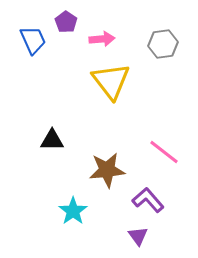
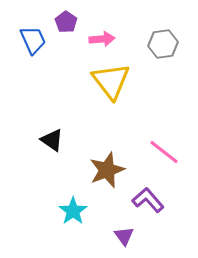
black triangle: rotated 35 degrees clockwise
brown star: rotated 15 degrees counterclockwise
purple triangle: moved 14 px left
